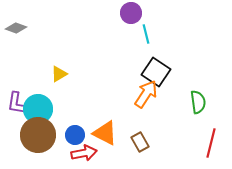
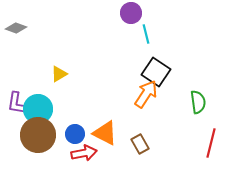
blue circle: moved 1 px up
brown rectangle: moved 2 px down
